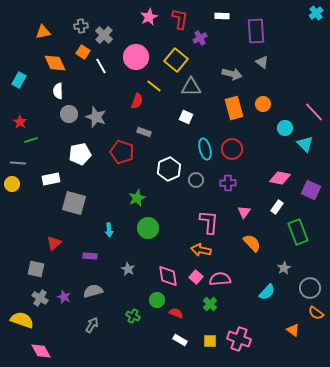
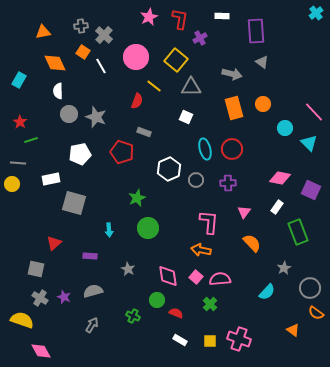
cyan triangle at (305, 144): moved 4 px right, 1 px up
